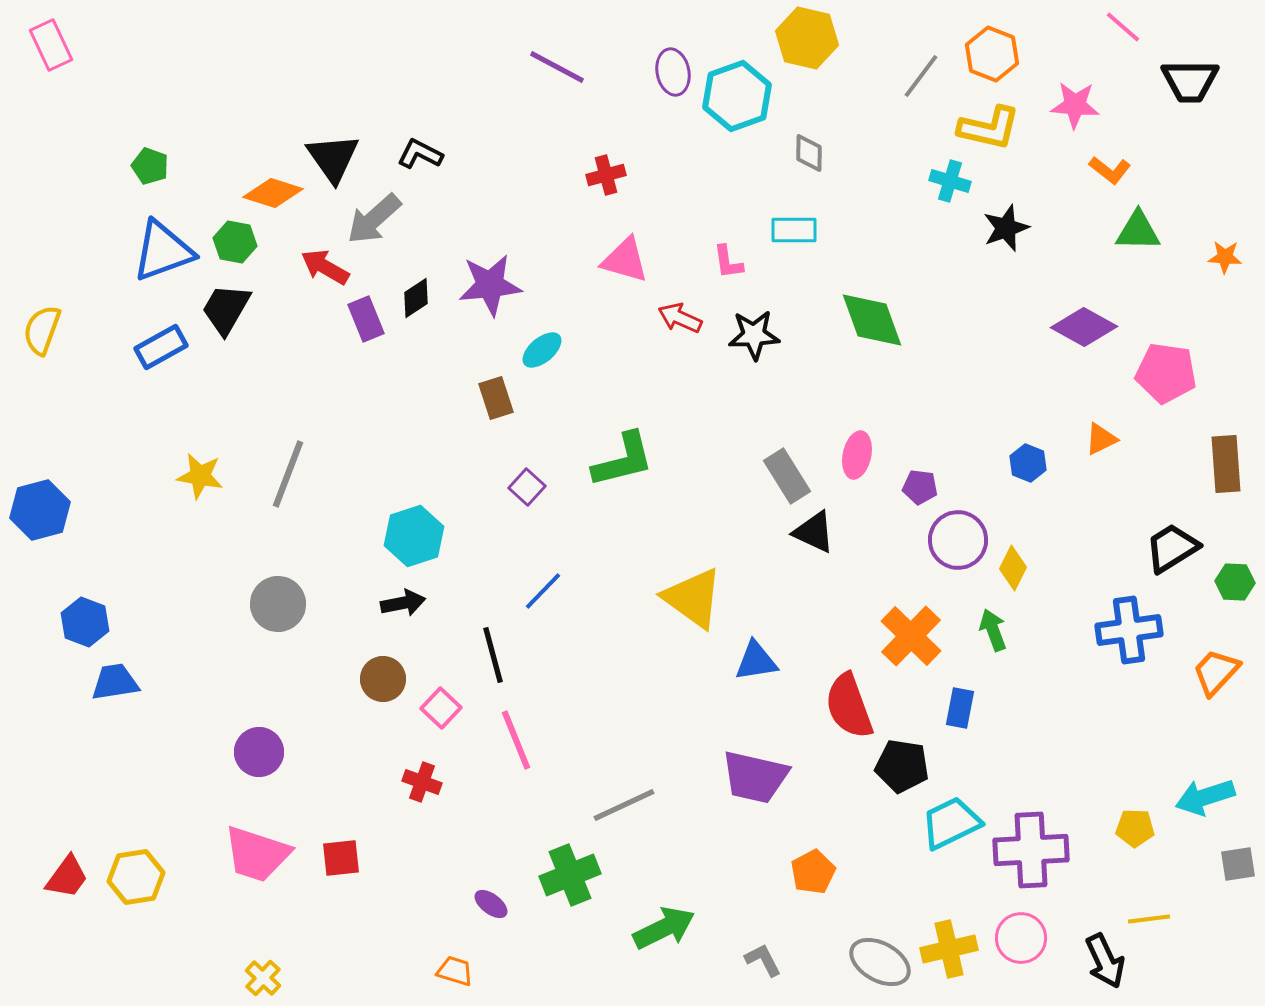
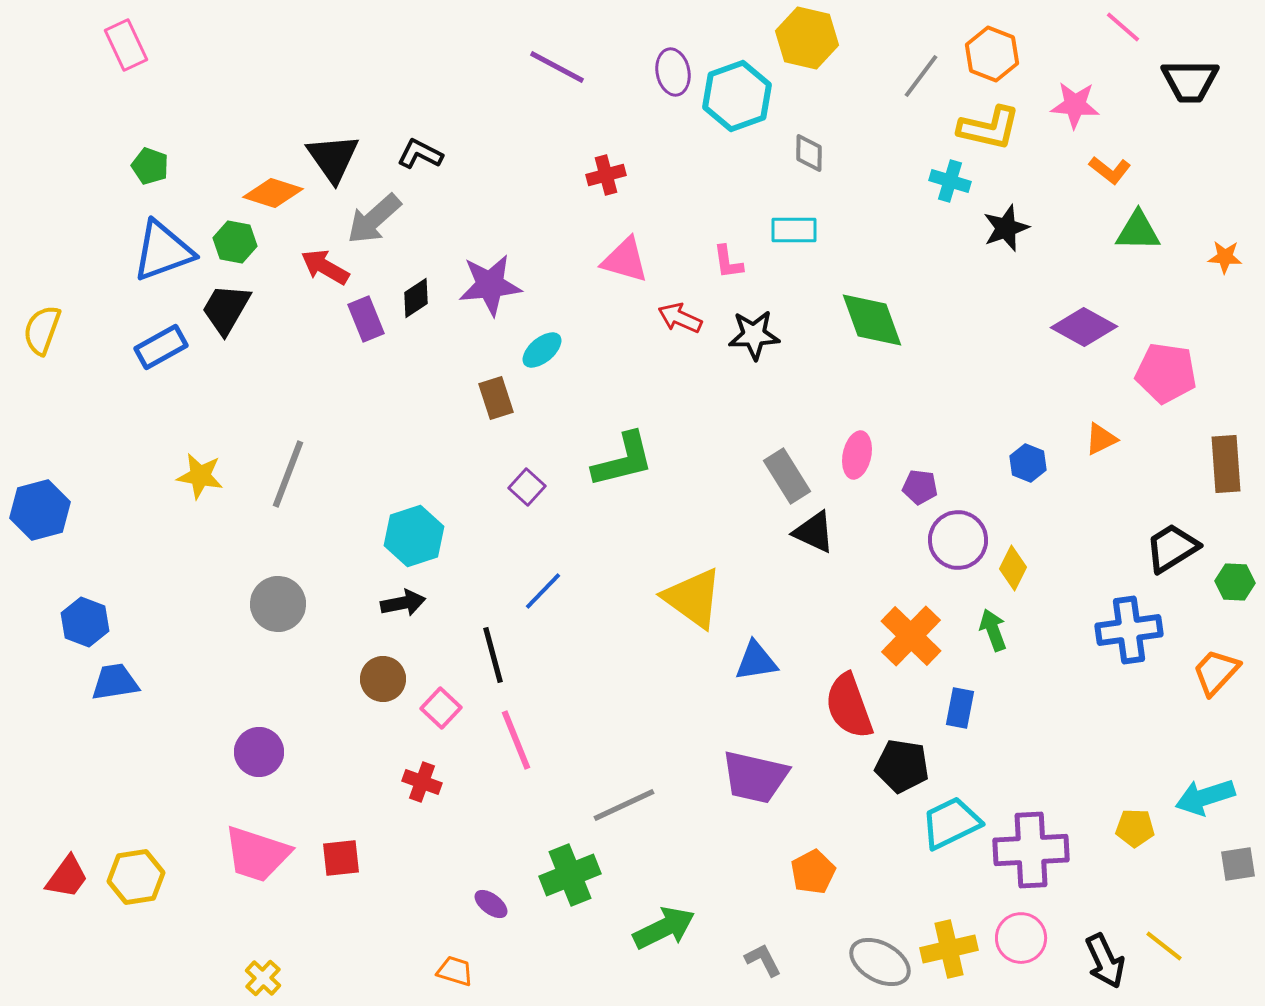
pink rectangle at (51, 45): moved 75 px right
yellow line at (1149, 919): moved 15 px right, 27 px down; rotated 45 degrees clockwise
